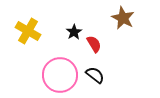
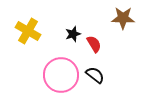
brown star: rotated 25 degrees counterclockwise
black star: moved 1 px left, 2 px down; rotated 14 degrees clockwise
pink circle: moved 1 px right
